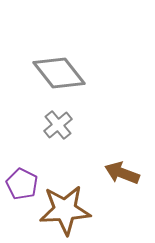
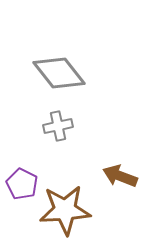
gray cross: moved 1 px down; rotated 28 degrees clockwise
brown arrow: moved 2 px left, 3 px down
